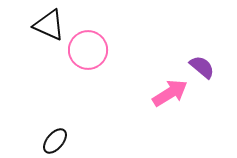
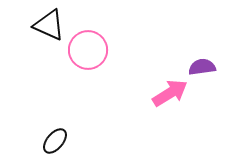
purple semicircle: rotated 48 degrees counterclockwise
